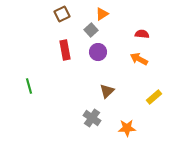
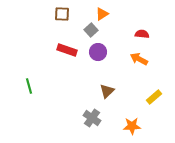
brown square: rotated 28 degrees clockwise
red rectangle: moved 2 px right; rotated 60 degrees counterclockwise
orange star: moved 5 px right, 2 px up
